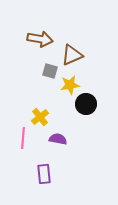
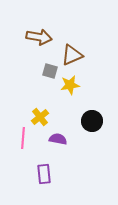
brown arrow: moved 1 px left, 2 px up
black circle: moved 6 px right, 17 px down
